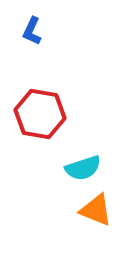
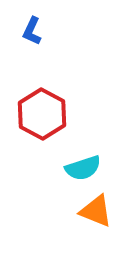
red hexagon: moved 2 px right; rotated 18 degrees clockwise
orange triangle: moved 1 px down
